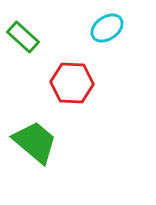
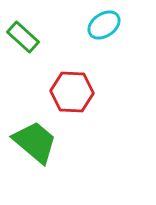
cyan ellipse: moved 3 px left, 3 px up
red hexagon: moved 9 px down
